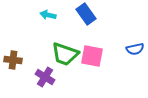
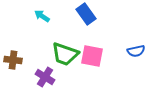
cyan arrow: moved 6 px left, 1 px down; rotated 21 degrees clockwise
blue semicircle: moved 1 px right, 2 px down
